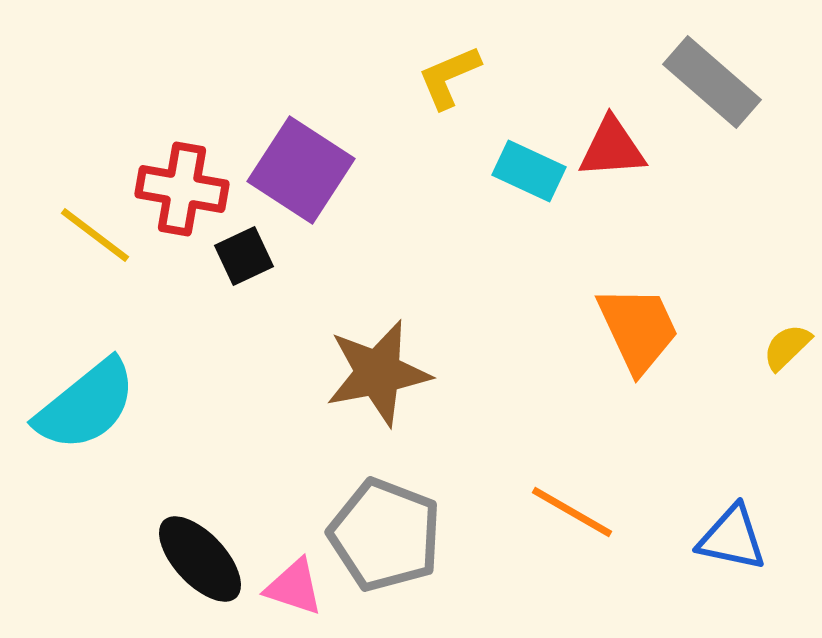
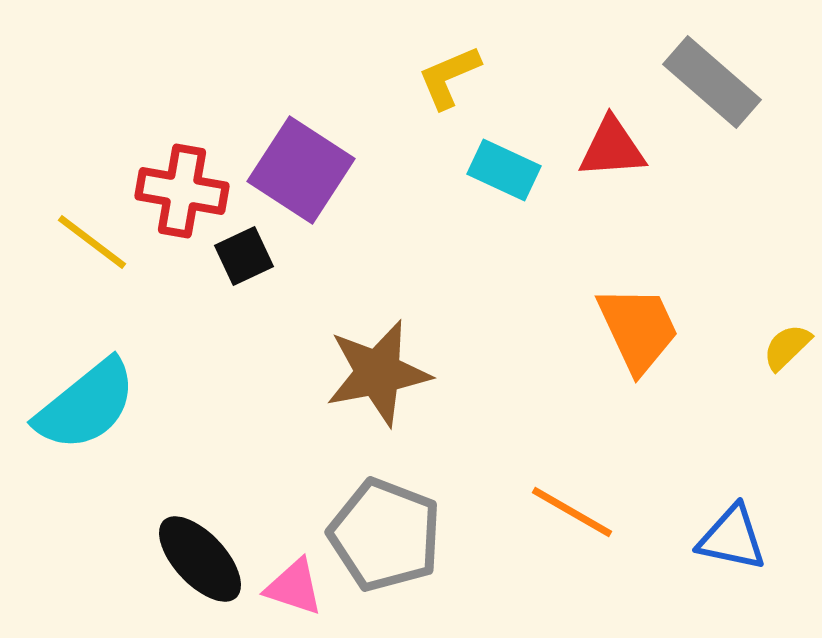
cyan rectangle: moved 25 px left, 1 px up
red cross: moved 2 px down
yellow line: moved 3 px left, 7 px down
